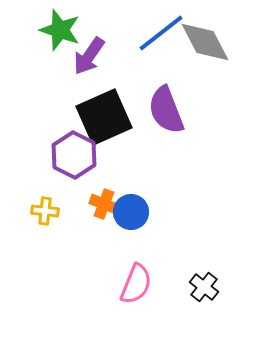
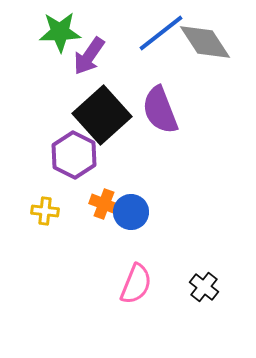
green star: moved 2 px down; rotated 21 degrees counterclockwise
gray diamond: rotated 6 degrees counterclockwise
purple semicircle: moved 6 px left
black square: moved 2 px left, 2 px up; rotated 18 degrees counterclockwise
